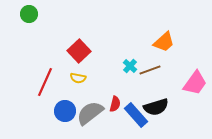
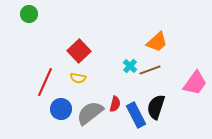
orange trapezoid: moved 7 px left
black semicircle: rotated 125 degrees clockwise
blue circle: moved 4 px left, 2 px up
blue rectangle: rotated 15 degrees clockwise
